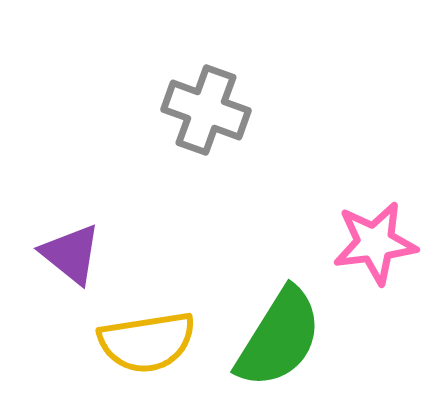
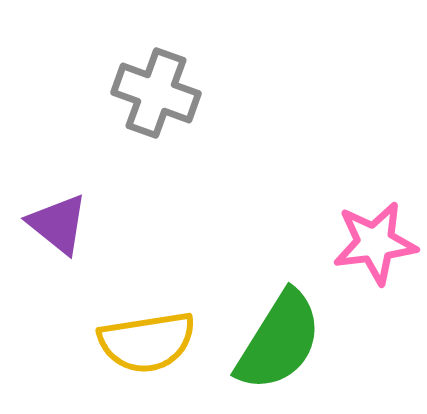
gray cross: moved 50 px left, 17 px up
purple triangle: moved 13 px left, 30 px up
green semicircle: moved 3 px down
